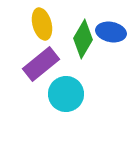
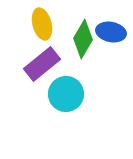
purple rectangle: moved 1 px right
